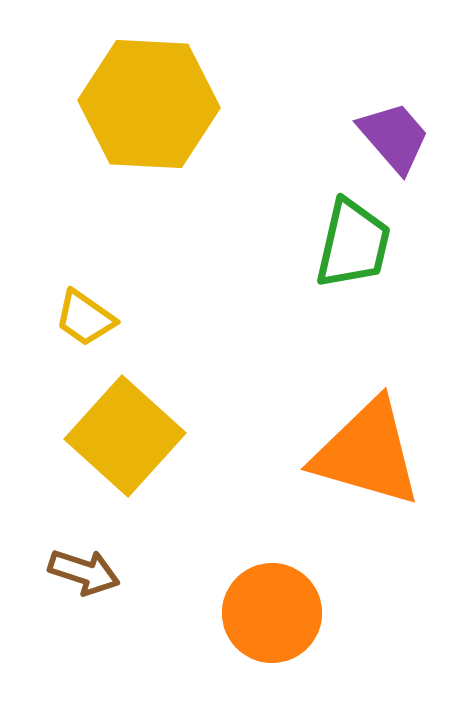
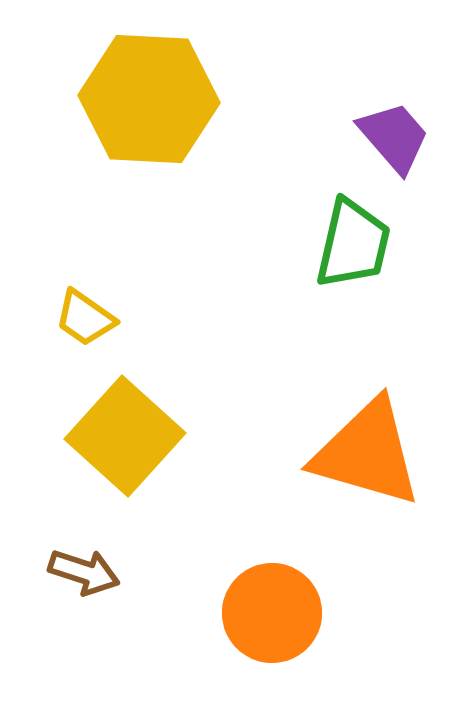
yellow hexagon: moved 5 px up
